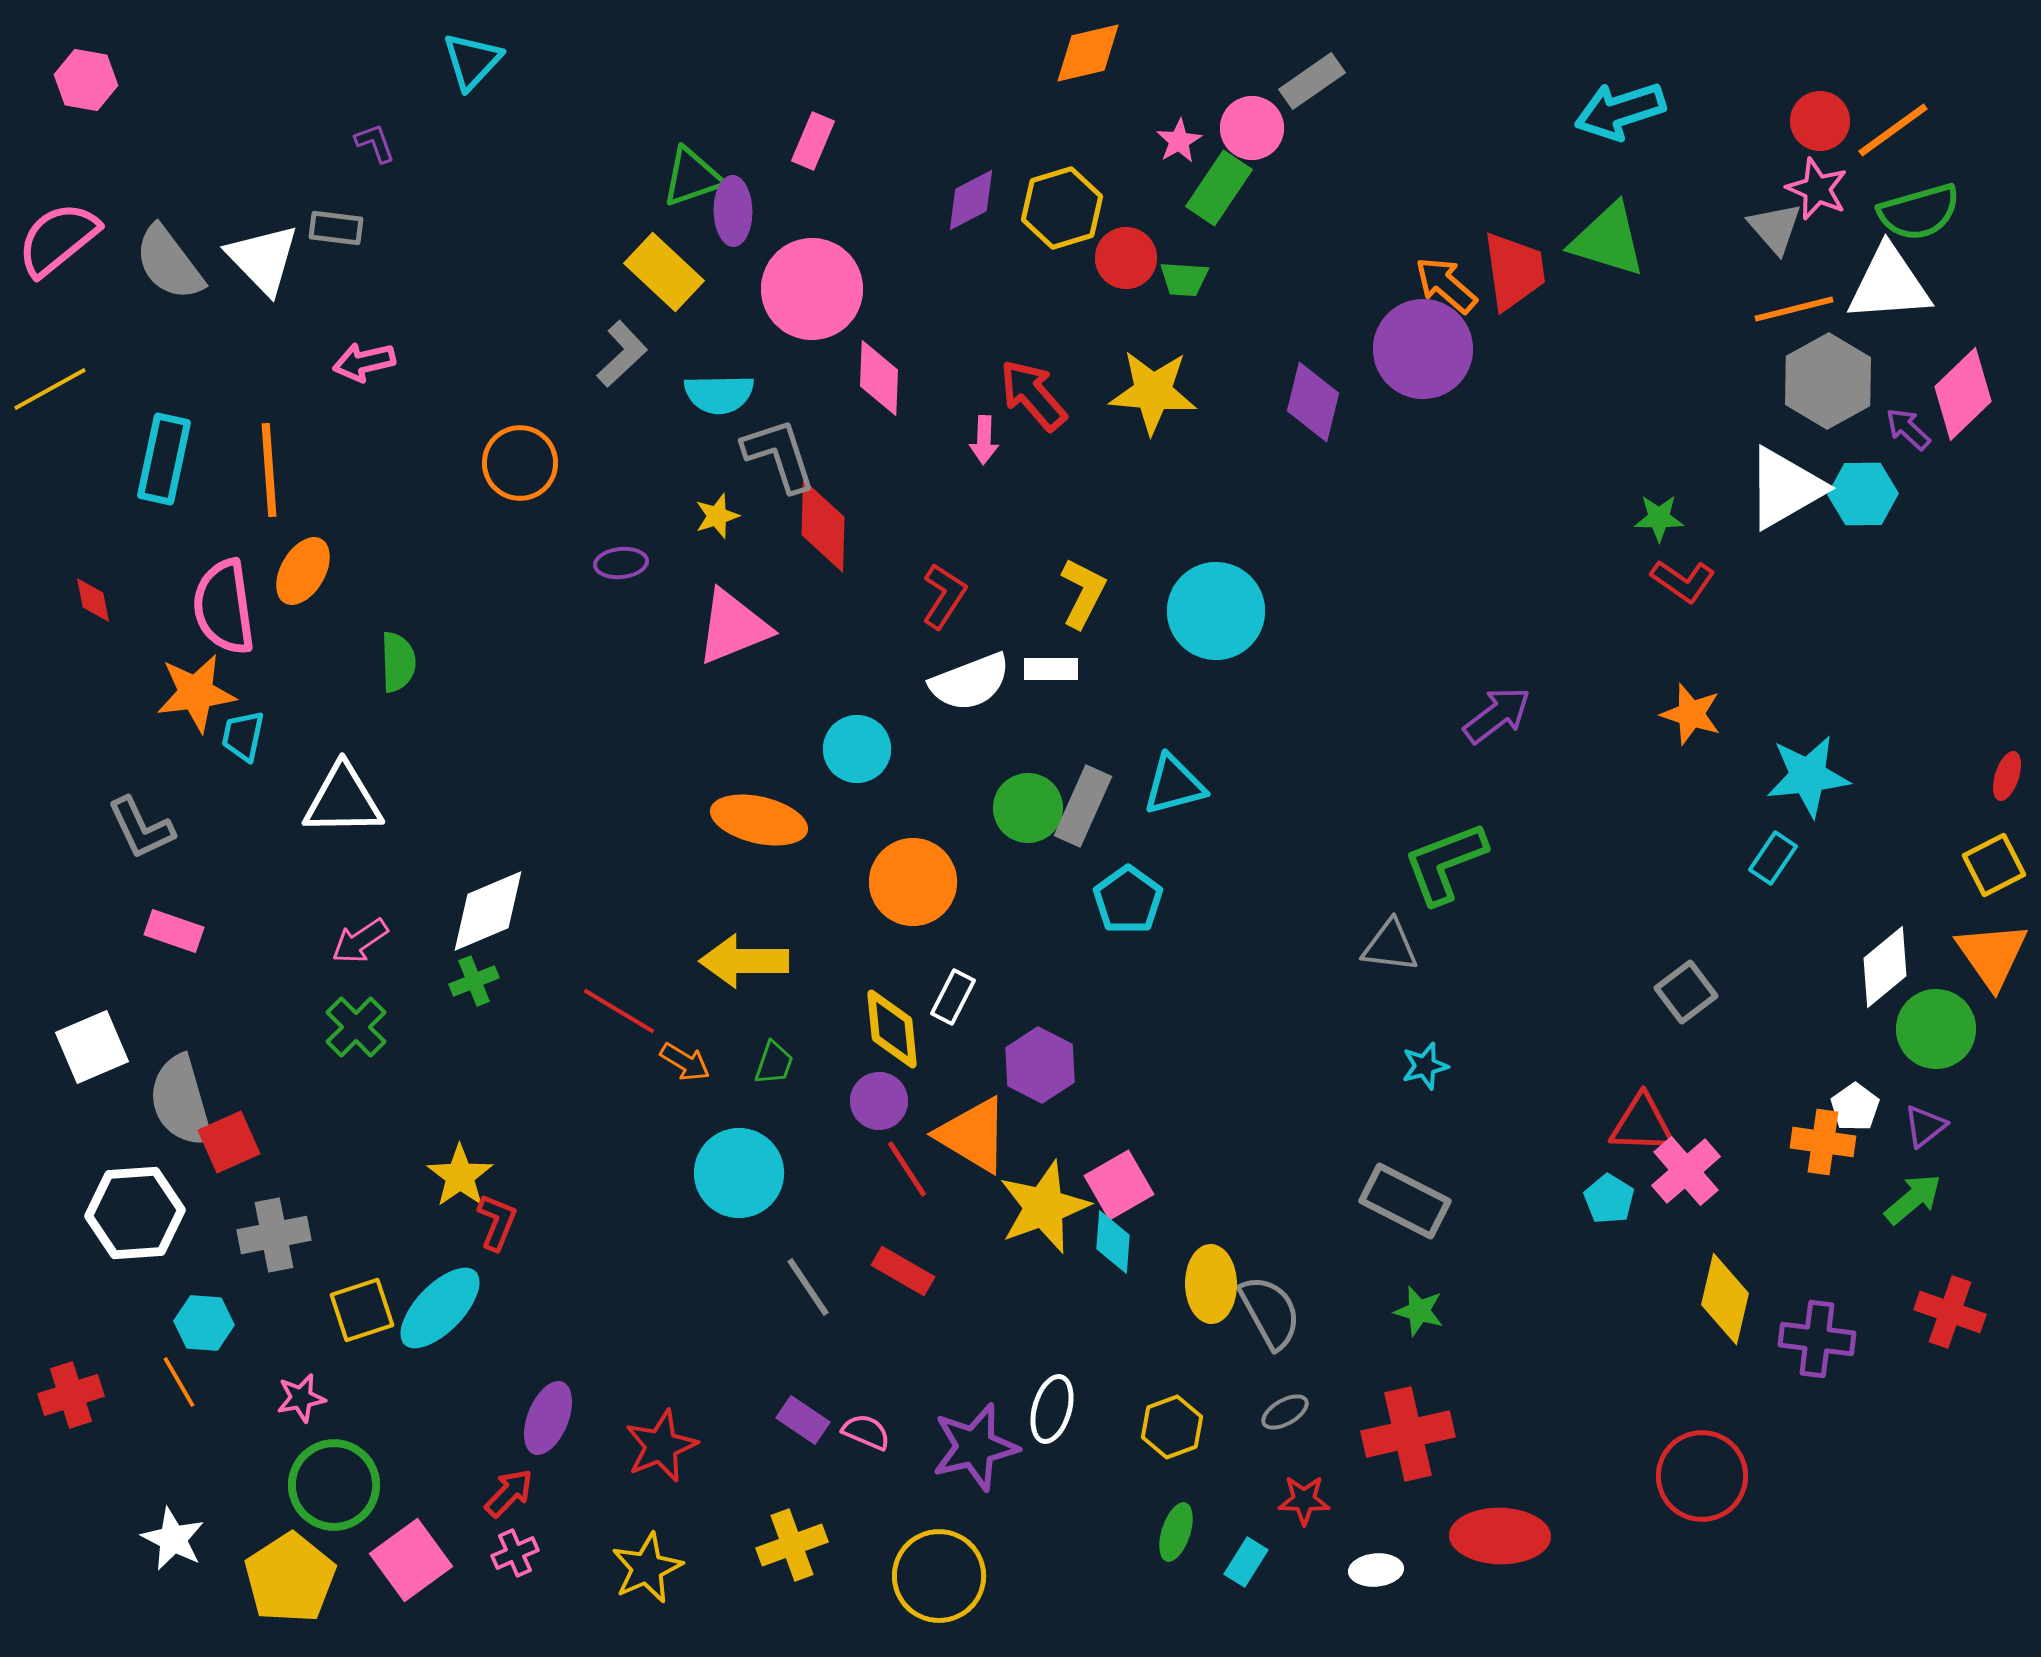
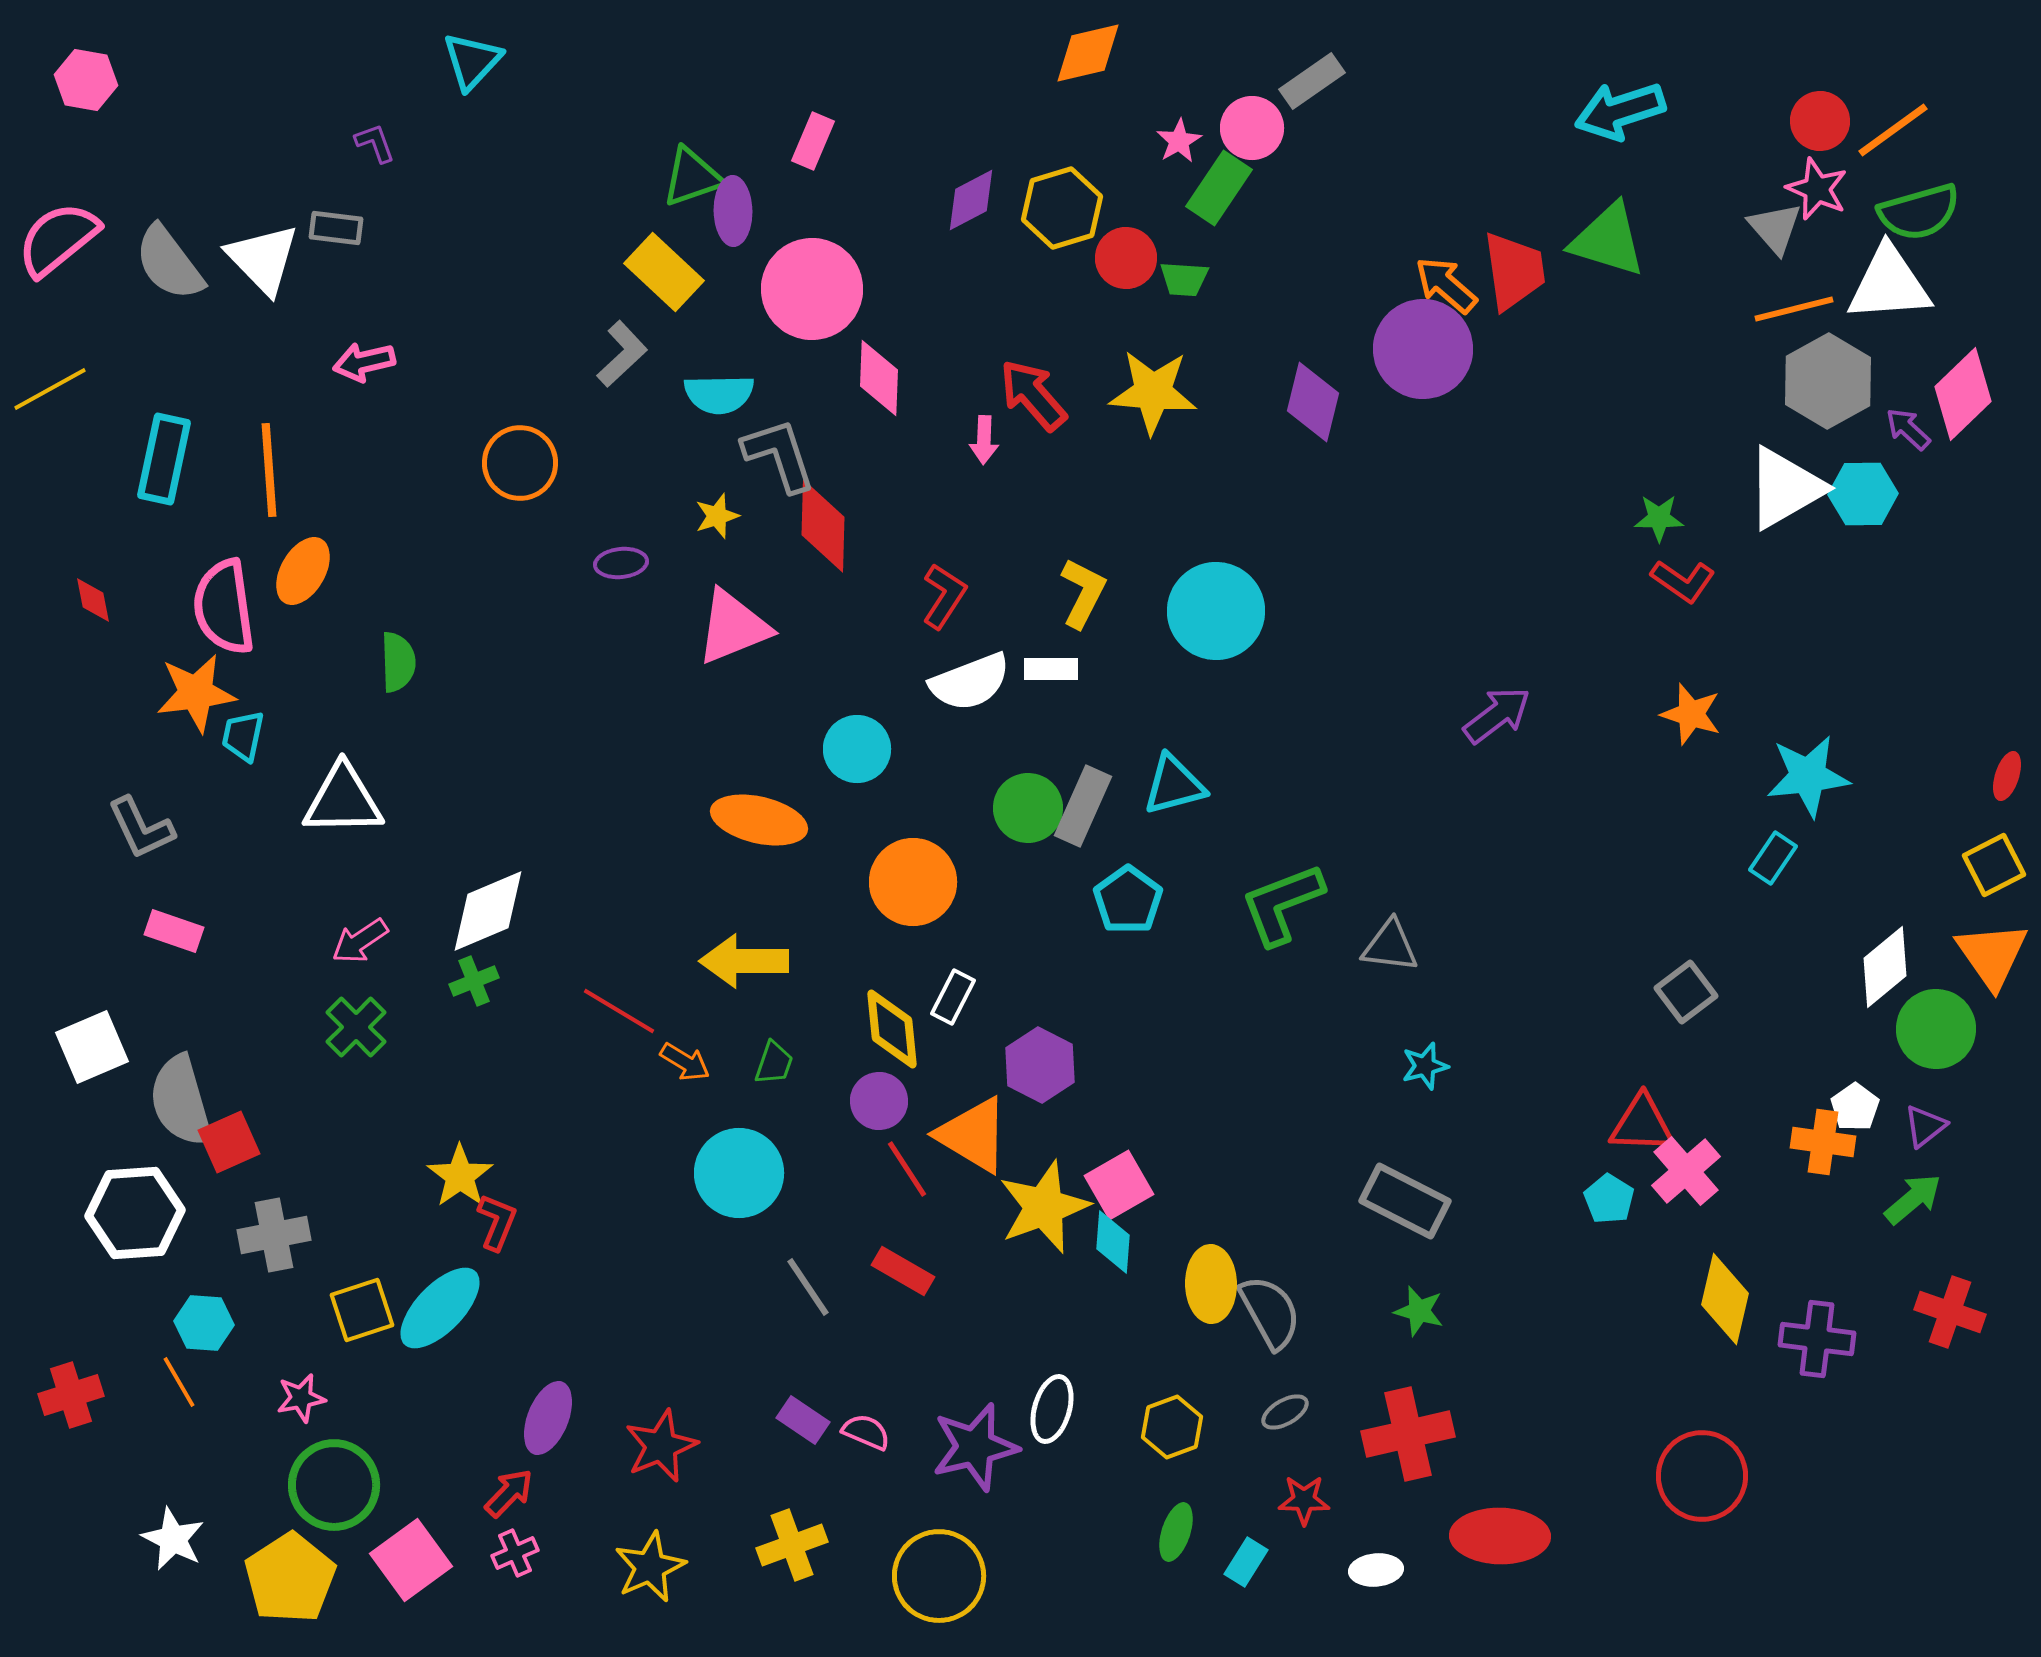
green L-shape at (1445, 863): moved 163 px left, 41 px down
yellow star at (647, 1568): moved 3 px right, 1 px up
